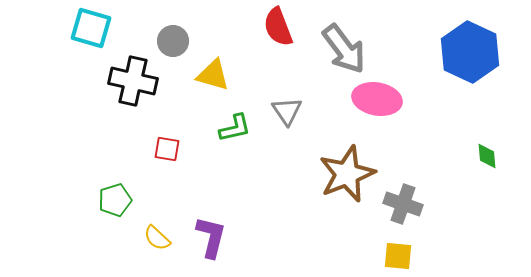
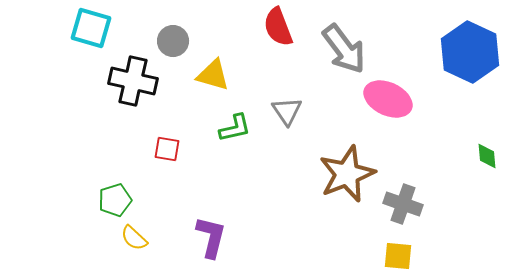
pink ellipse: moved 11 px right; rotated 15 degrees clockwise
yellow semicircle: moved 23 px left
